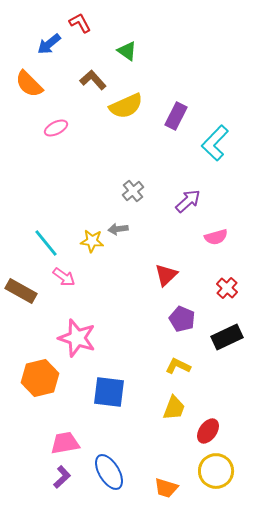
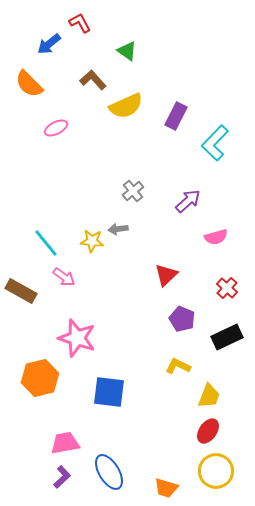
yellow trapezoid: moved 35 px right, 12 px up
